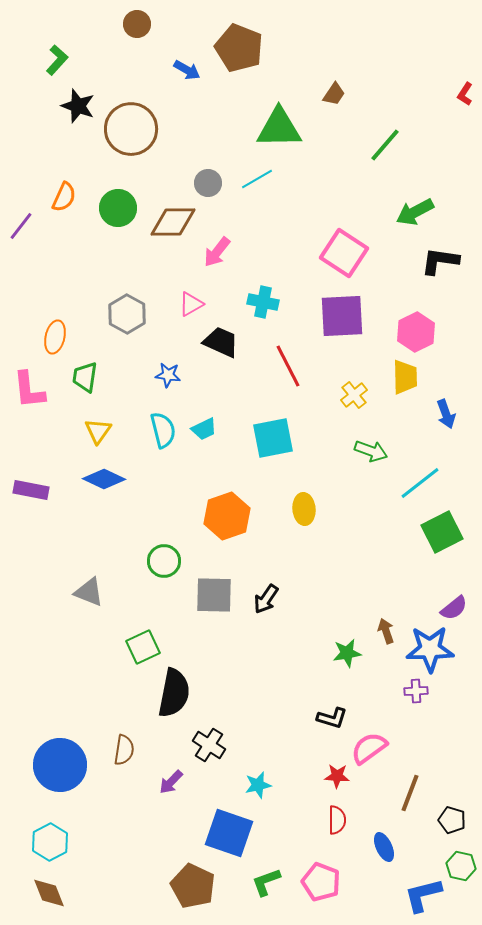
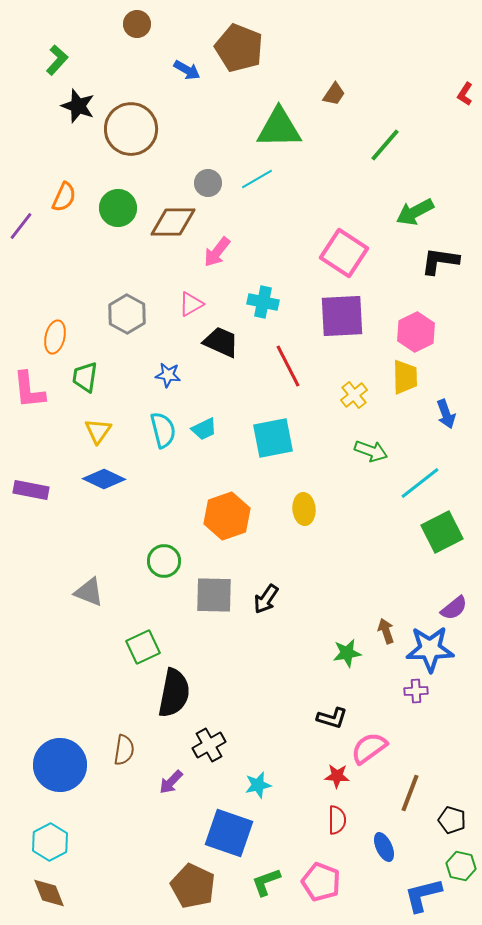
black cross at (209, 745): rotated 28 degrees clockwise
